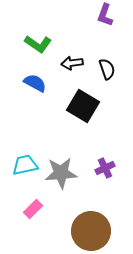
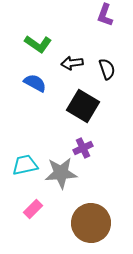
purple cross: moved 22 px left, 20 px up
brown circle: moved 8 px up
